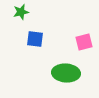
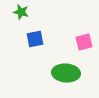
green star: rotated 28 degrees clockwise
blue square: rotated 18 degrees counterclockwise
